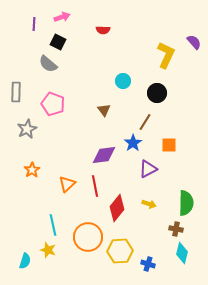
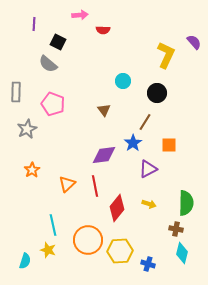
pink arrow: moved 18 px right, 2 px up; rotated 14 degrees clockwise
orange circle: moved 3 px down
